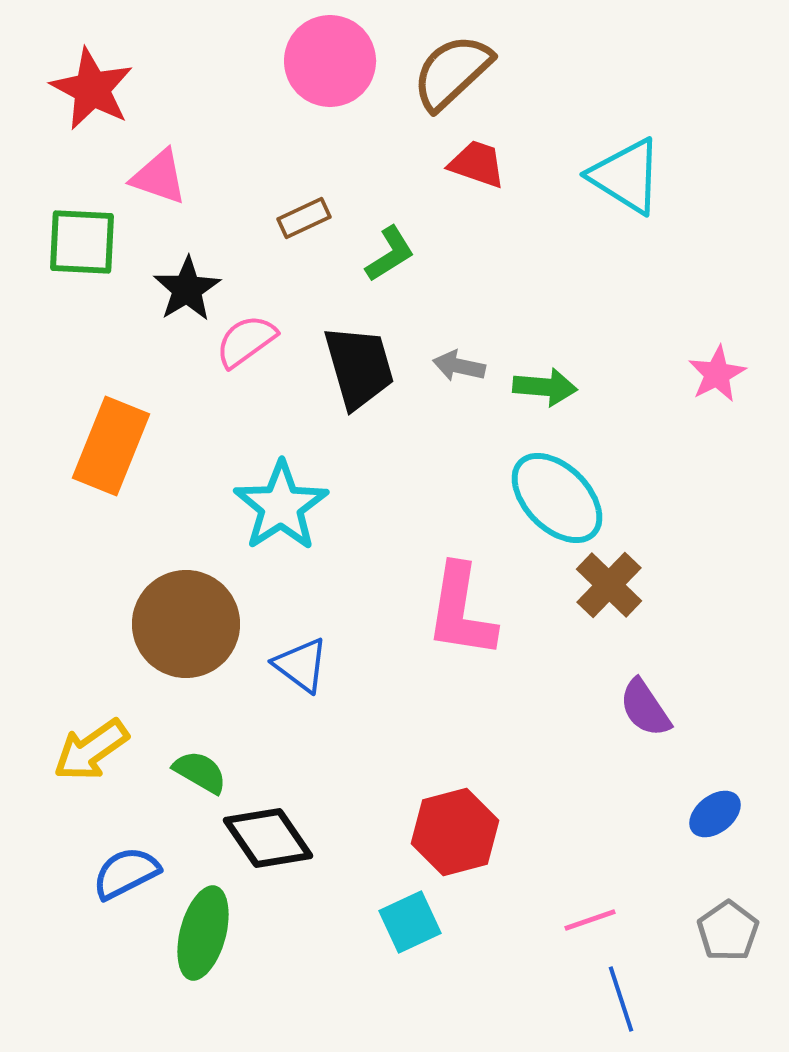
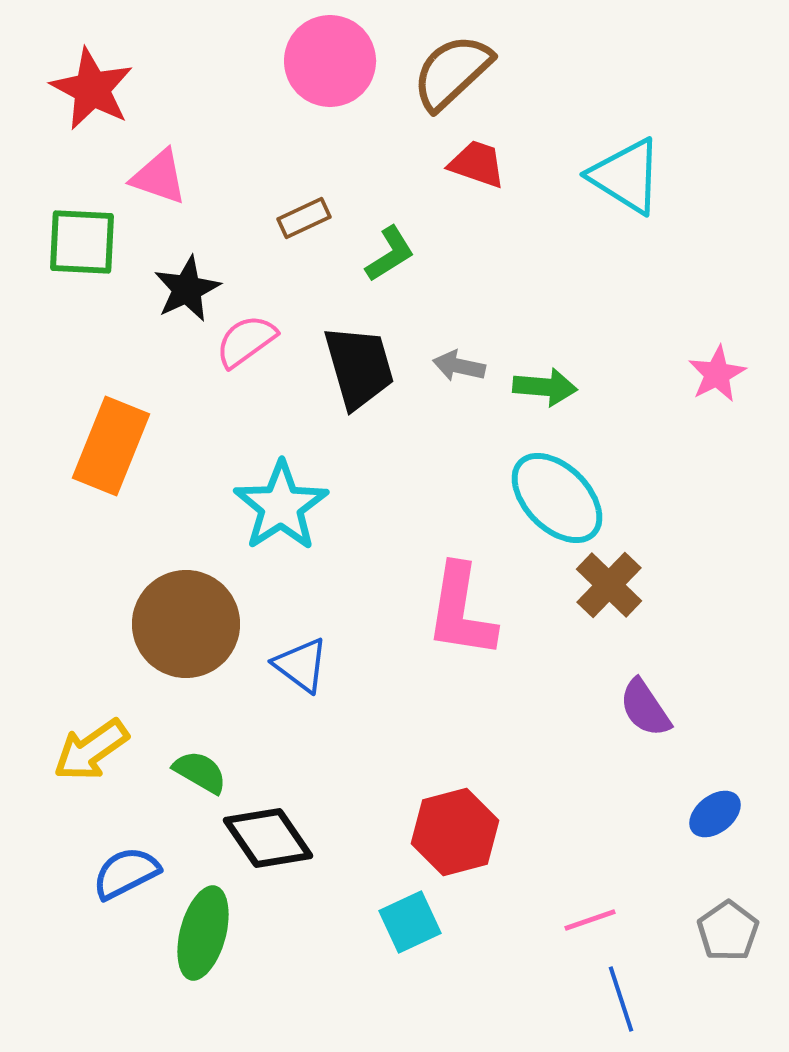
black star: rotated 6 degrees clockwise
